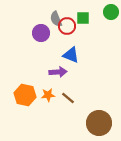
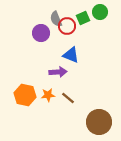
green circle: moved 11 px left
green square: rotated 24 degrees counterclockwise
brown circle: moved 1 px up
